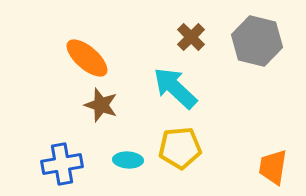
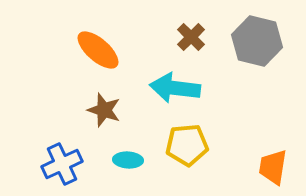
orange ellipse: moved 11 px right, 8 px up
cyan arrow: rotated 36 degrees counterclockwise
brown star: moved 3 px right, 5 px down
yellow pentagon: moved 7 px right, 3 px up
blue cross: rotated 15 degrees counterclockwise
